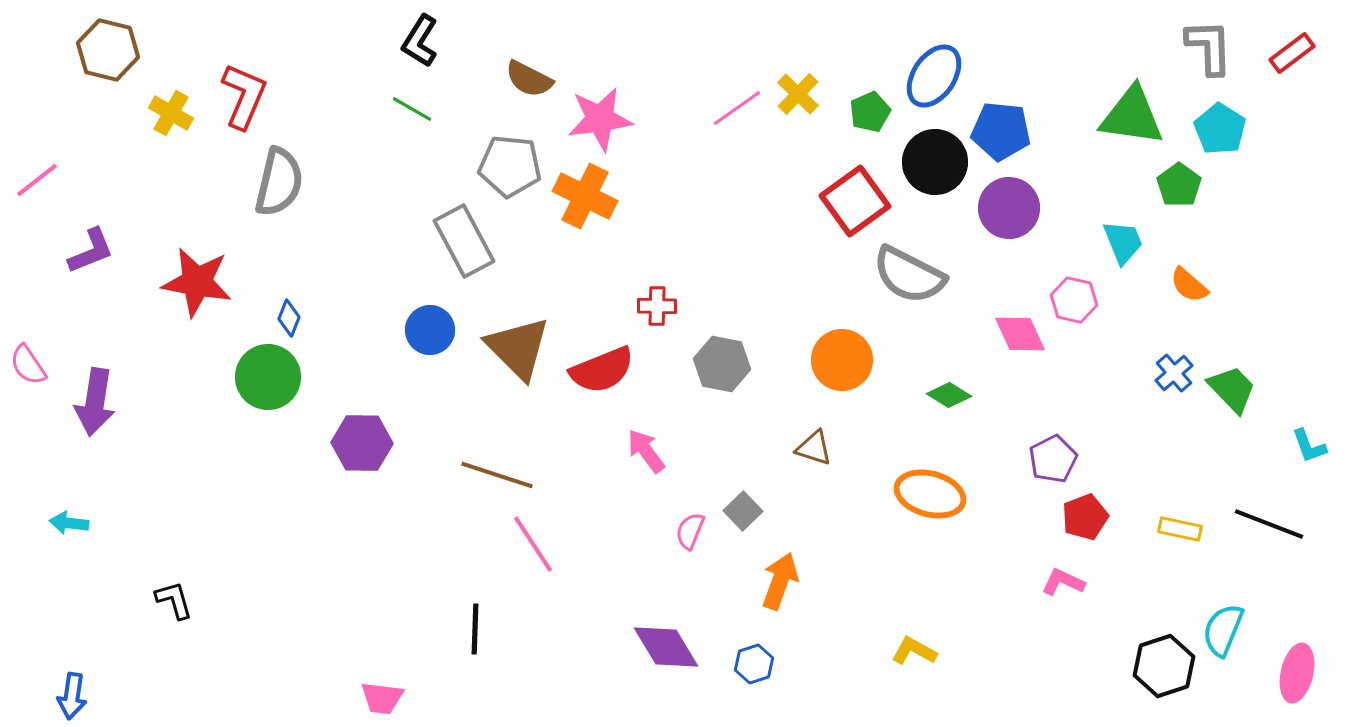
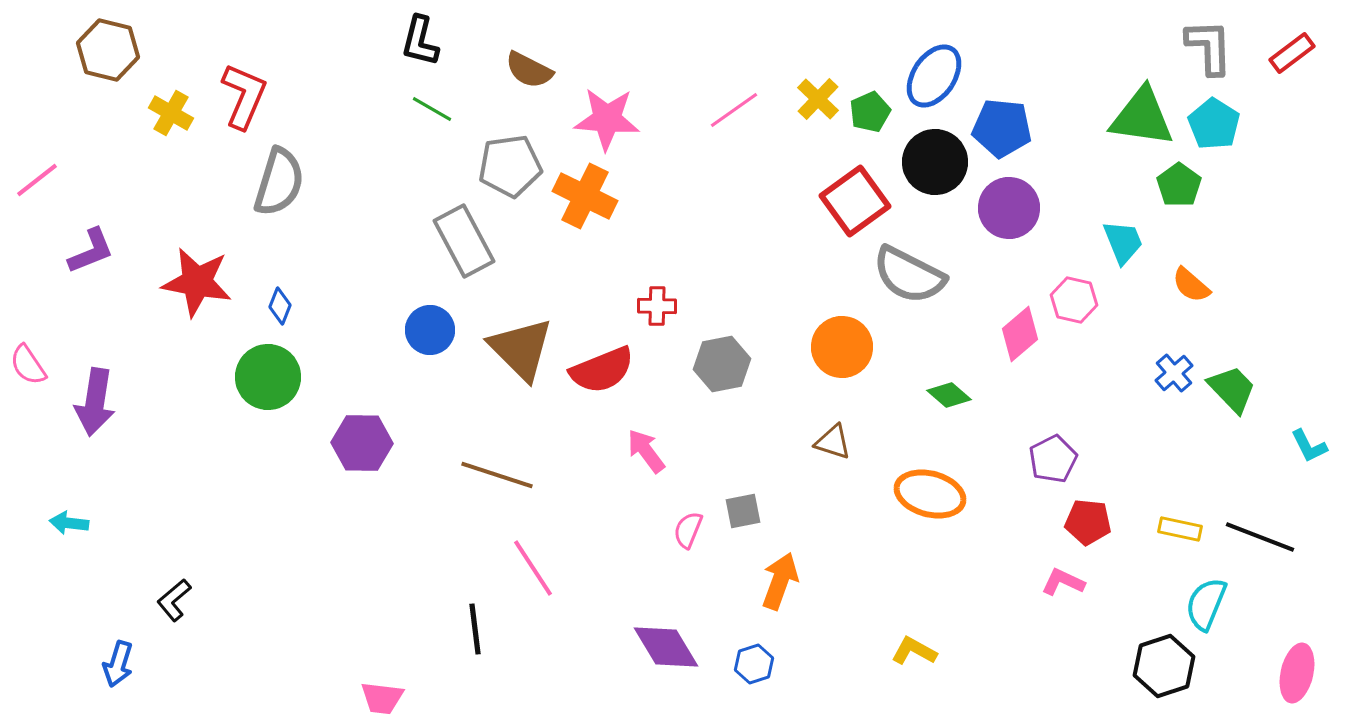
black L-shape at (420, 41): rotated 18 degrees counterclockwise
brown semicircle at (529, 79): moved 9 px up
yellow cross at (798, 94): moved 20 px right, 5 px down
pink line at (737, 108): moved 3 px left, 2 px down
green line at (412, 109): moved 20 px right
green triangle at (1132, 116): moved 10 px right, 1 px down
pink star at (600, 119): moved 7 px right; rotated 12 degrees clockwise
cyan pentagon at (1220, 129): moved 6 px left, 5 px up
blue pentagon at (1001, 131): moved 1 px right, 3 px up
gray pentagon at (510, 166): rotated 14 degrees counterclockwise
gray semicircle at (279, 182): rotated 4 degrees clockwise
orange semicircle at (1189, 285): moved 2 px right
blue diamond at (289, 318): moved 9 px left, 12 px up
pink diamond at (1020, 334): rotated 74 degrees clockwise
brown triangle at (518, 348): moved 3 px right, 1 px down
orange circle at (842, 360): moved 13 px up
gray hexagon at (722, 364): rotated 22 degrees counterclockwise
green diamond at (949, 395): rotated 9 degrees clockwise
cyan L-shape at (1309, 446): rotated 6 degrees counterclockwise
brown triangle at (814, 448): moved 19 px right, 6 px up
gray square at (743, 511): rotated 33 degrees clockwise
red pentagon at (1085, 517): moved 3 px right, 5 px down; rotated 27 degrees clockwise
black line at (1269, 524): moved 9 px left, 13 px down
pink semicircle at (690, 531): moved 2 px left, 1 px up
pink line at (533, 544): moved 24 px down
black L-shape at (174, 600): rotated 114 degrees counterclockwise
black line at (475, 629): rotated 9 degrees counterclockwise
cyan semicircle at (1223, 630): moved 17 px left, 26 px up
blue arrow at (72, 696): moved 46 px right, 32 px up; rotated 9 degrees clockwise
